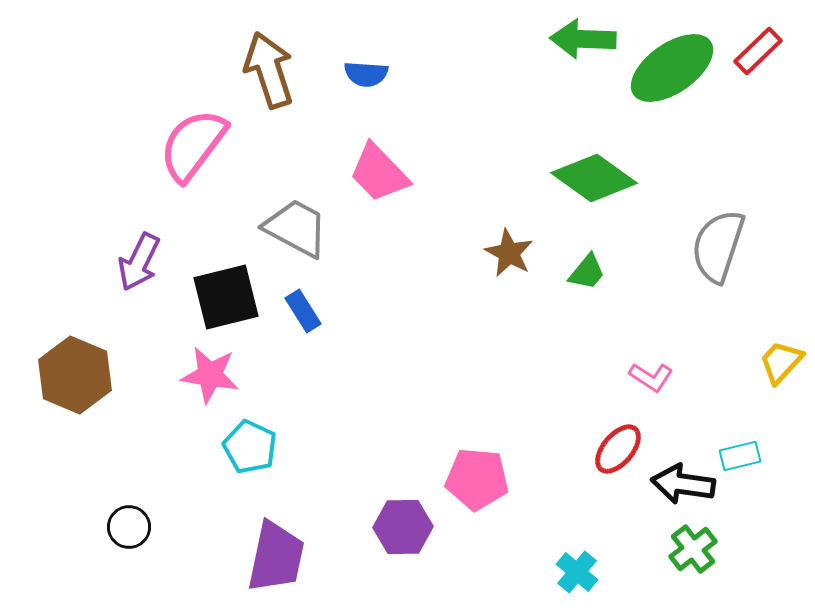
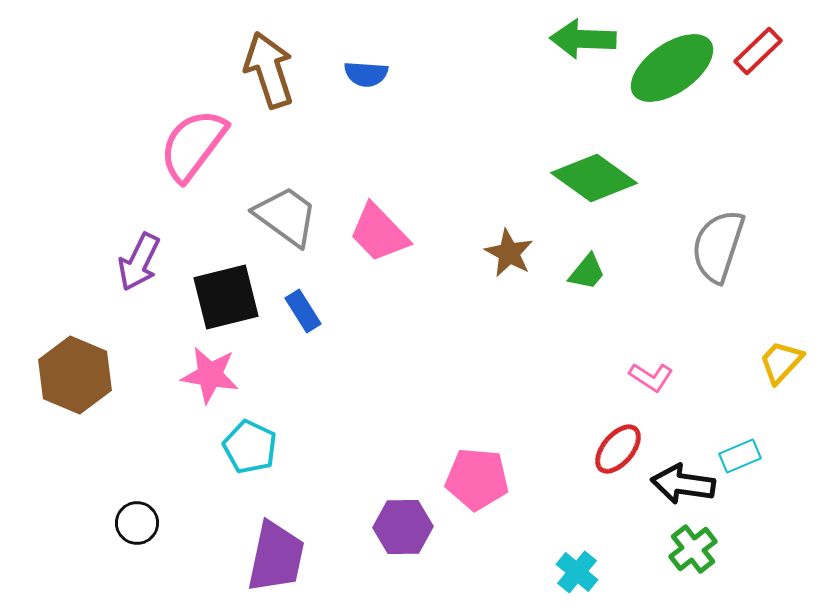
pink trapezoid: moved 60 px down
gray trapezoid: moved 10 px left, 12 px up; rotated 8 degrees clockwise
cyan rectangle: rotated 9 degrees counterclockwise
black circle: moved 8 px right, 4 px up
